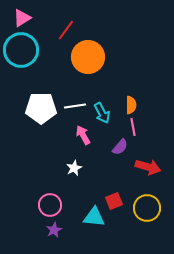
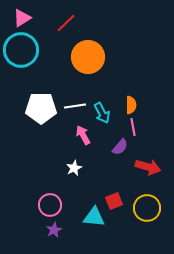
red line: moved 7 px up; rotated 10 degrees clockwise
